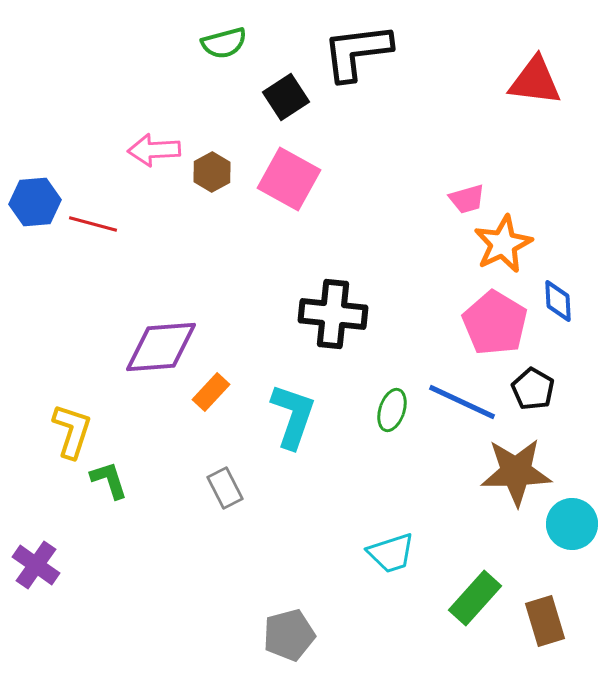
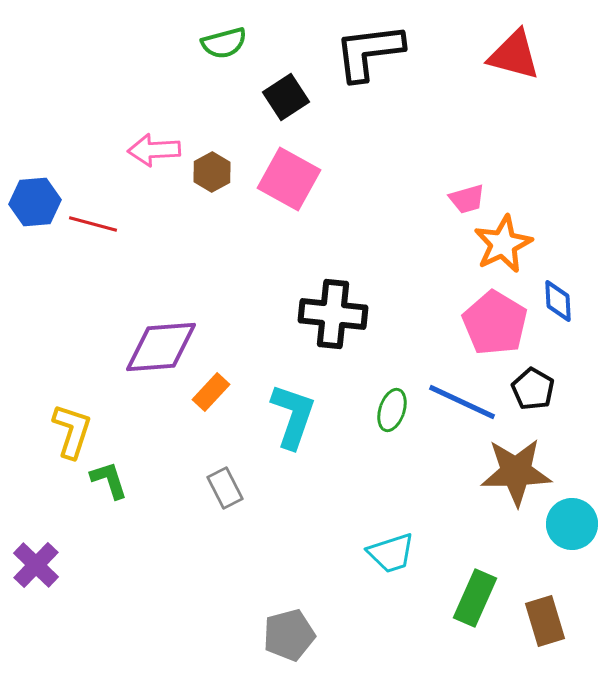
black L-shape: moved 12 px right
red triangle: moved 21 px left, 26 px up; rotated 8 degrees clockwise
purple cross: rotated 9 degrees clockwise
green rectangle: rotated 18 degrees counterclockwise
